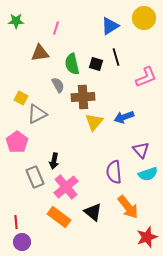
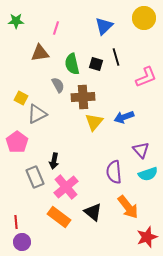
blue triangle: moved 6 px left; rotated 12 degrees counterclockwise
